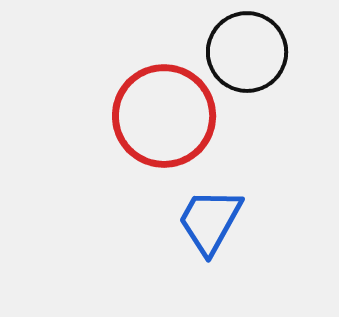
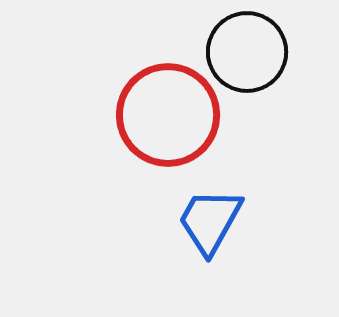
red circle: moved 4 px right, 1 px up
